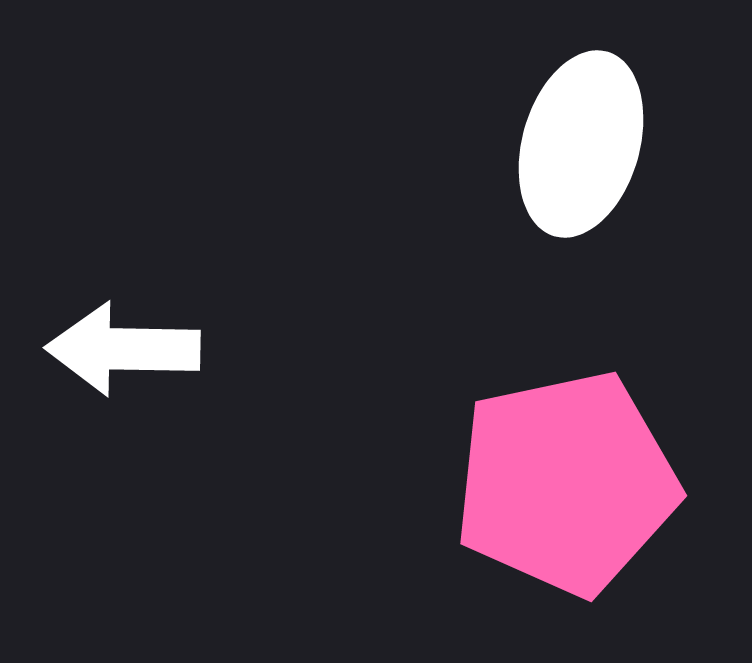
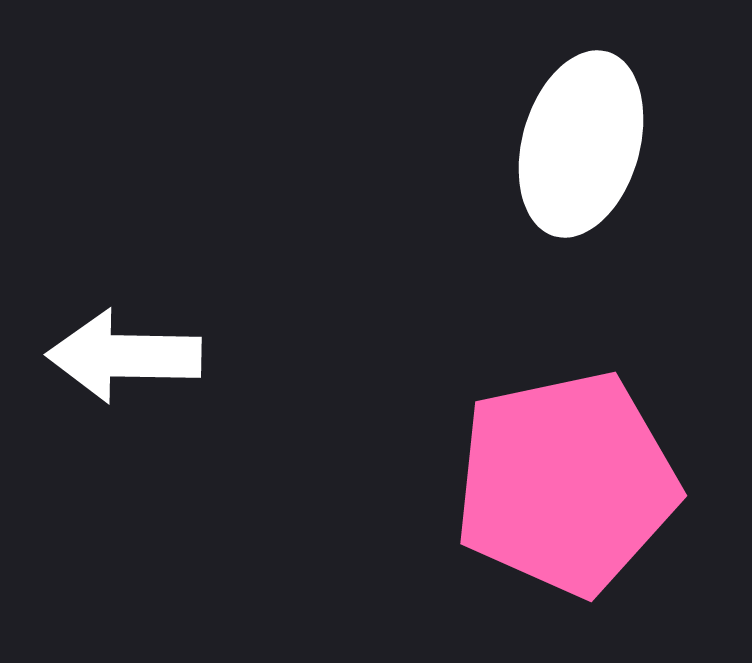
white arrow: moved 1 px right, 7 px down
